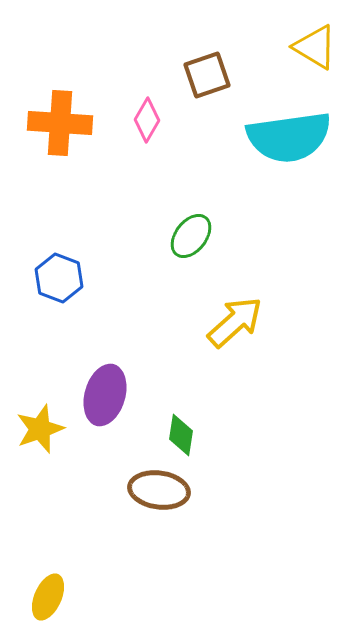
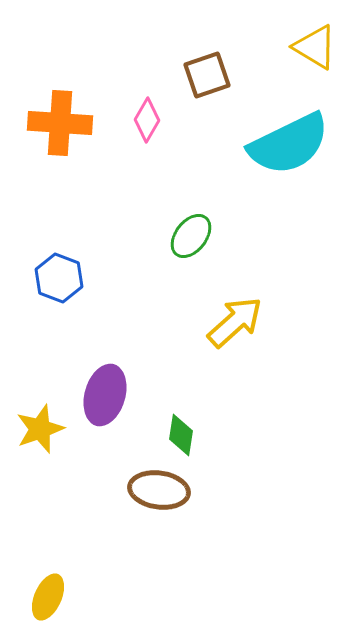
cyan semicircle: moved 7 px down; rotated 18 degrees counterclockwise
